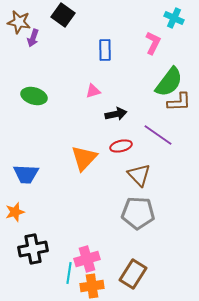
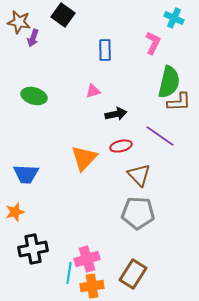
green semicircle: rotated 24 degrees counterclockwise
purple line: moved 2 px right, 1 px down
